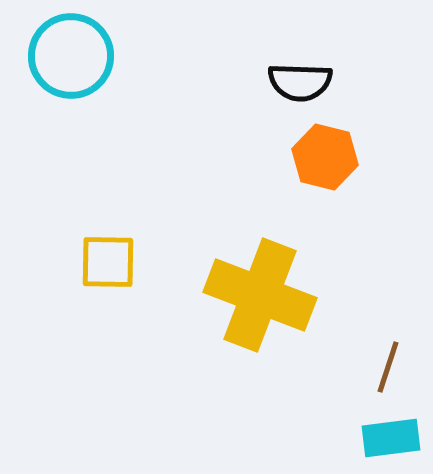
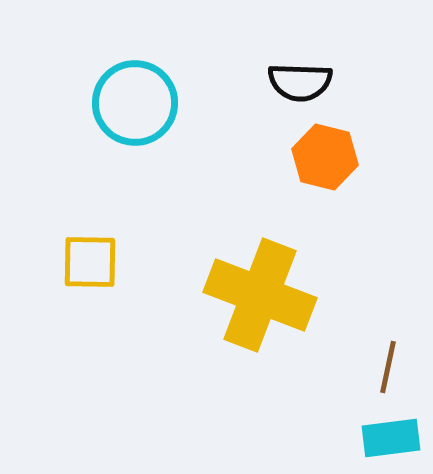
cyan circle: moved 64 px right, 47 px down
yellow square: moved 18 px left
brown line: rotated 6 degrees counterclockwise
